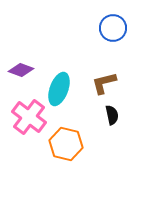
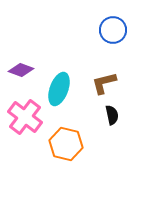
blue circle: moved 2 px down
pink cross: moved 4 px left
